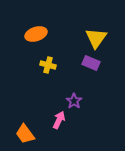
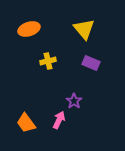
orange ellipse: moved 7 px left, 5 px up
yellow triangle: moved 12 px left, 9 px up; rotated 15 degrees counterclockwise
yellow cross: moved 4 px up; rotated 28 degrees counterclockwise
orange trapezoid: moved 1 px right, 11 px up
